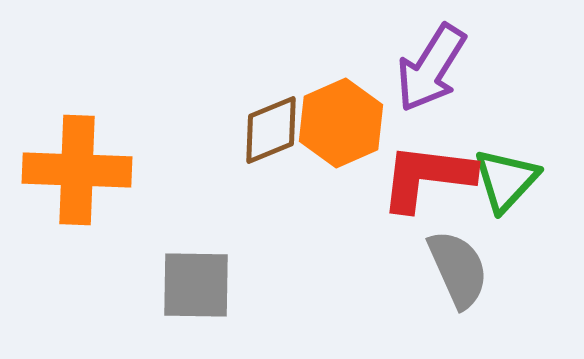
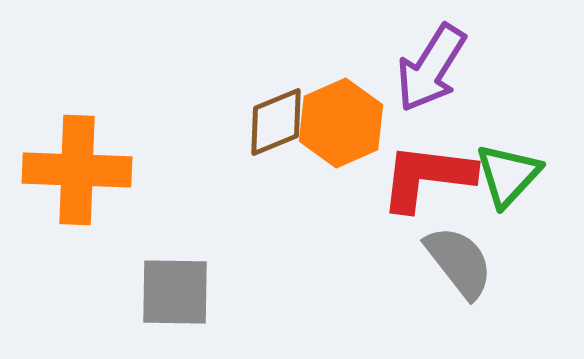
brown diamond: moved 5 px right, 8 px up
green triangle: moved 2 px right, 5 px up
gray semicircle: moved 1 px right, 7 px up; rotated 14 degrees counterclockwise
gray square: moved 21 px left, 7 px down
